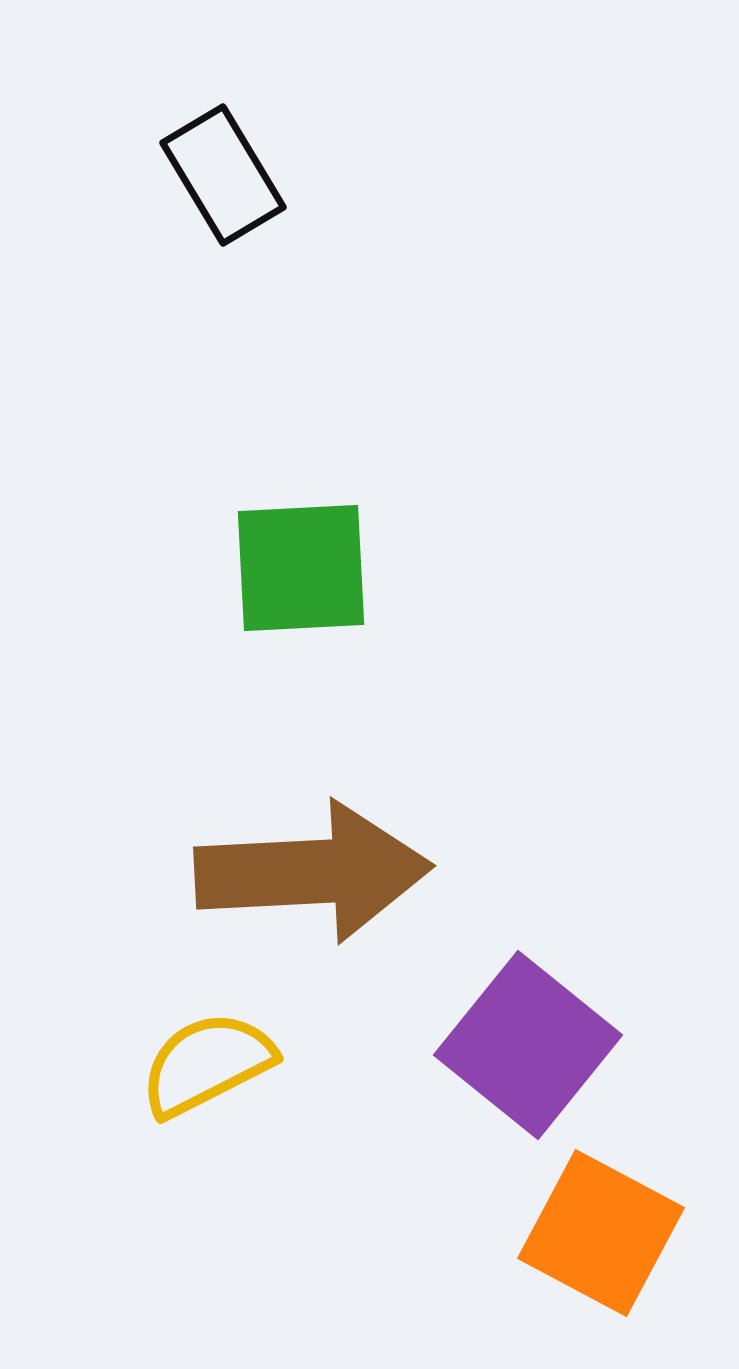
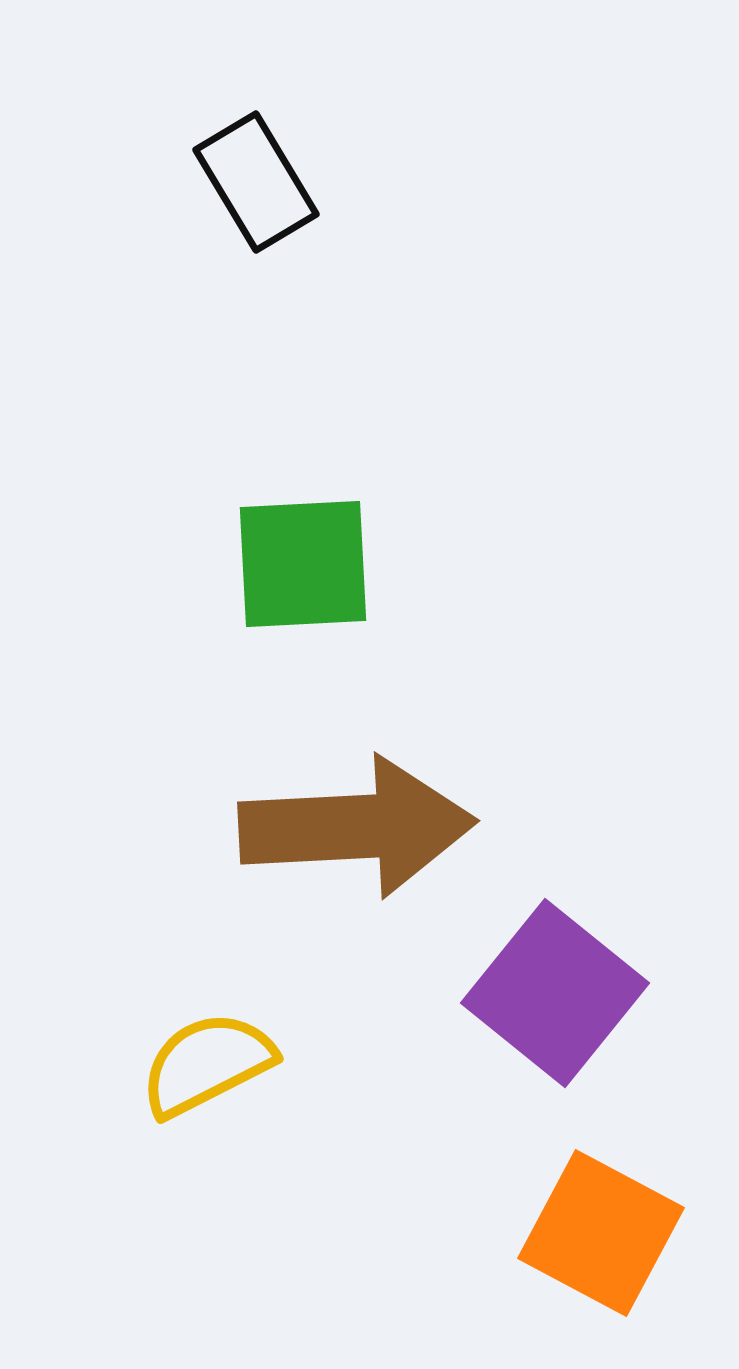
black rectangle: moved 33 px right, 7 px down
green square: moved 2 px right, 4 px up
brown arrow: moved 44 px right, 45 px up
purple square: moved 27 px right, 52 px up
